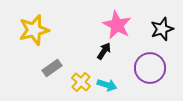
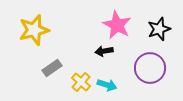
black star: moved 3 px left
black arrow: rotated 132 degrees counterclockwise
